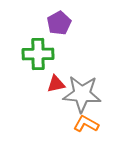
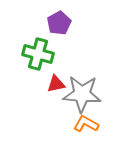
green cross: rotated 16 degrees clockwise
